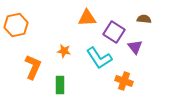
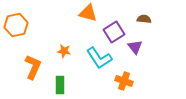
orange triangle: moved 1 px right, 5 px up; rotated 18 degrees clockwise
purple square: rotated 25 degrees clockwise
